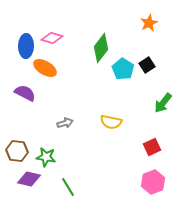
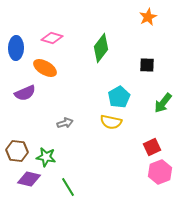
orange star: moved 1 px left, 6 px up
blue ellipse: moved 10 px left, 2 px down
black square: rotated 35 degrees clockwise
cyan pentagon: moved 4 px left, 28 px down; rotated 10 degrees clockwise
purple semicircle: rotated 130 degrees clockwise
pink hexagon: moved 7 px right, 10 px up
